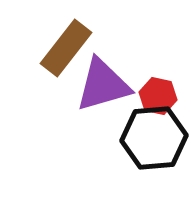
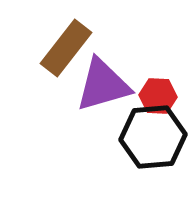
red hexagon: rotated 9 degrees counterclockwise
black hexagon: moved 1 px left, 1 px up
